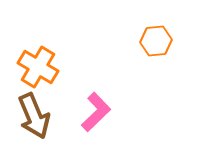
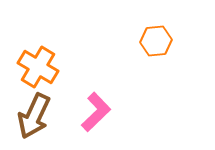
brown arrow: rotated 48 degrees clockwise
